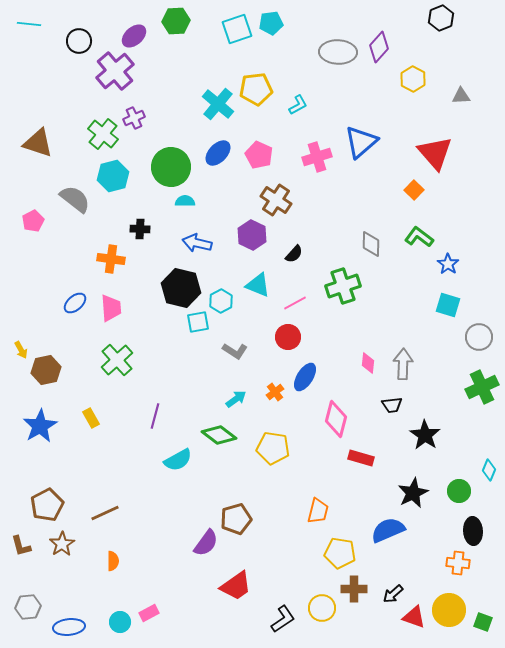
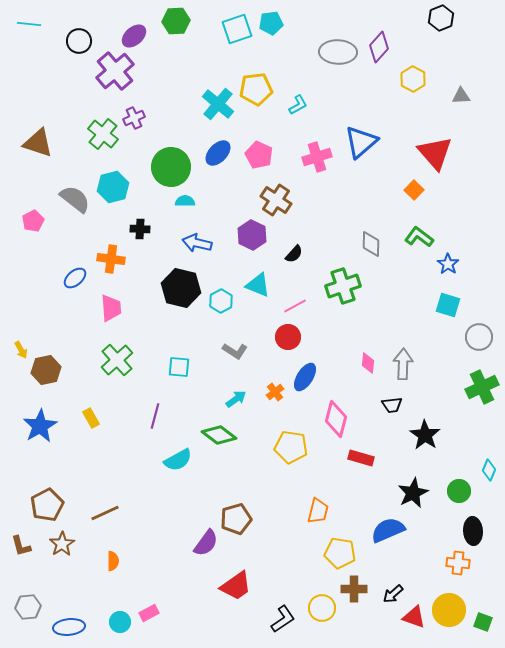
cyan hexagon at (113, 176): moved 11 px down
blue ellipse at (75, 303): moved 25 px up
pink line at (295, 303): moved 3 px down
cyan square at (198, 322): moved 19 px left, 45 px down; rotated 15 degrees clockwise
yellow pentagon at (273, 448): moved 18 px right, 1 px up
